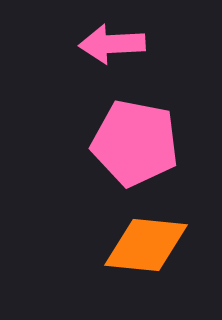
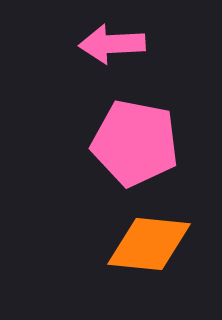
orange diamond: moved 3 px right, 1 px up
